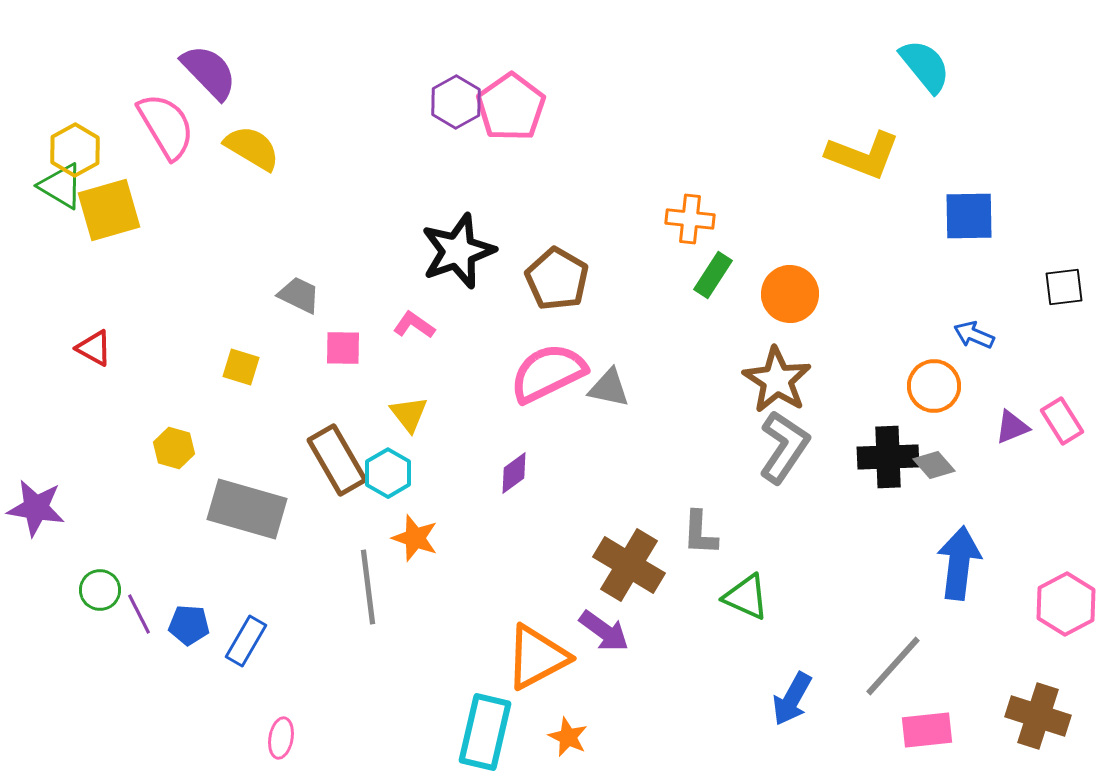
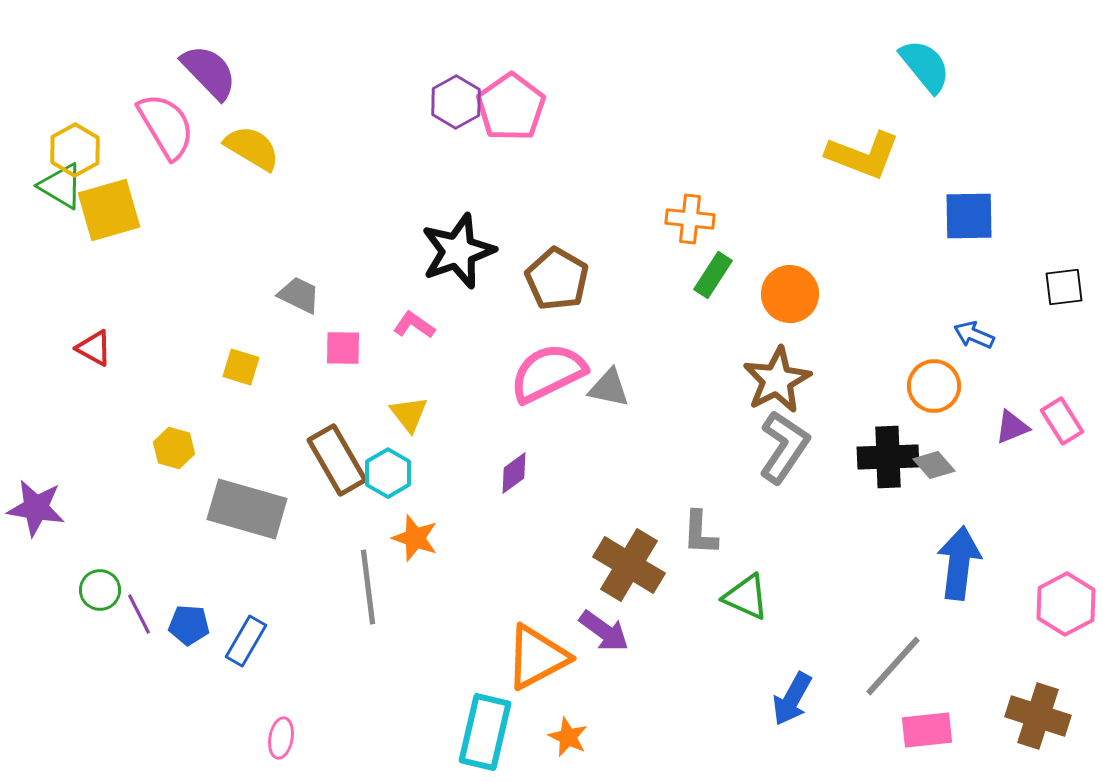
brown star at (777, 380): rotated 12 degrees clockwise
